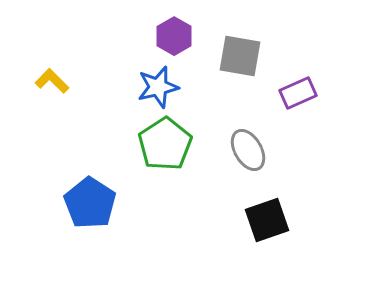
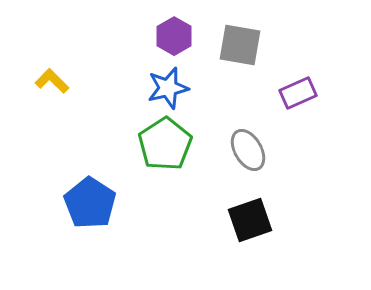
gray square: moved 11 px up
blue star: moved 10 px right, 1 px down
black square: moved 17 px left
